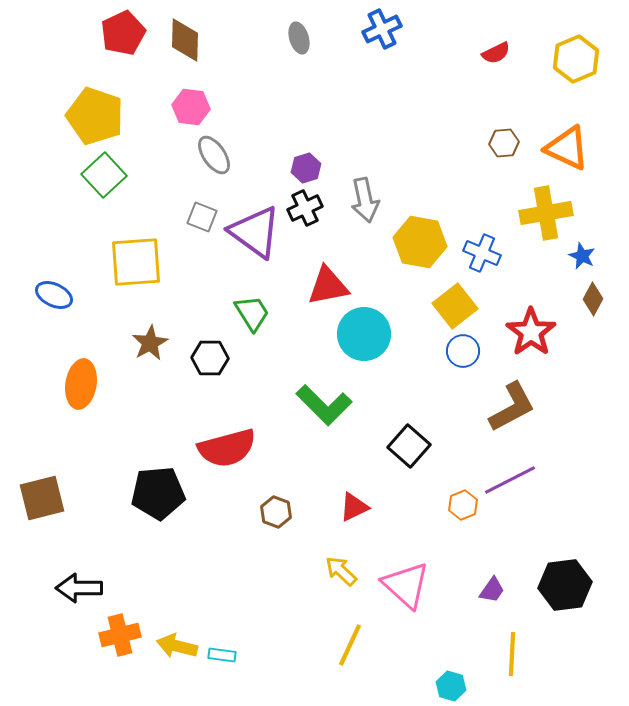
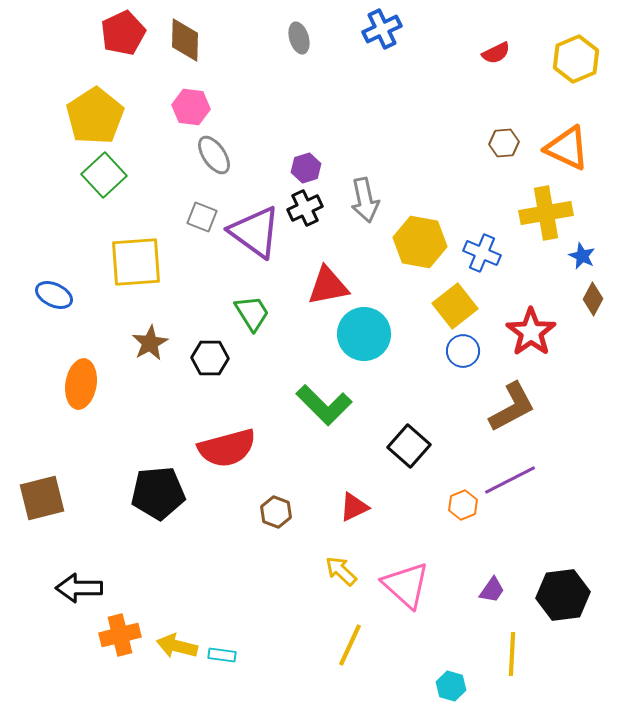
yellow pentagon at (95, 116): rotated 20 degrees clockwise
black hexagon at (565, 585): moved 2 px left, 10 px down
